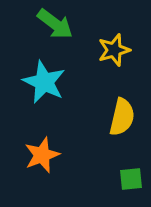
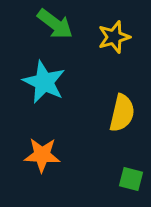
yellow star: moved 13 px up
yellow semicircle: moved 4 px up
orange star: rotated 24 degrees clockwise
green square: rotated 20 degrees clockwise
